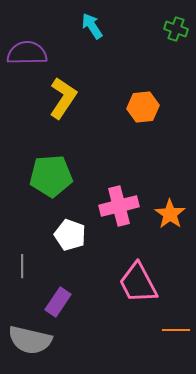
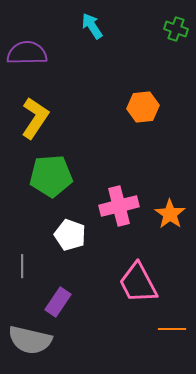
yellow L-shape: moved 28 px left, 20 px down
orange line: moved 4 px left, 1 px up
